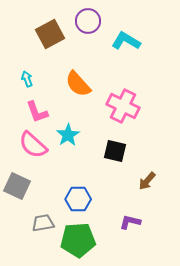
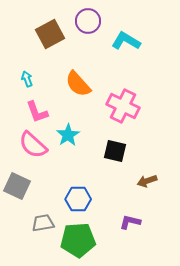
brown arrow: rotated 30 degrees clockwise
